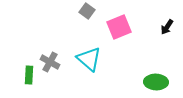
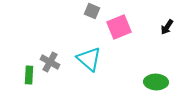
gray square: moved 5 px right; rotated 14 degrees counterclockwise
